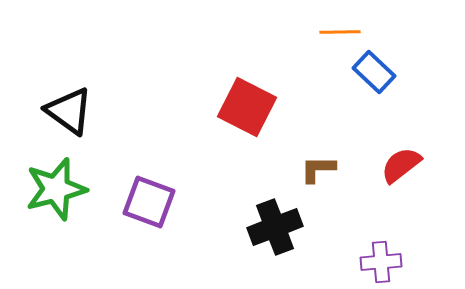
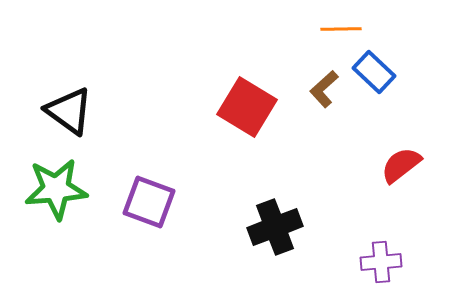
orange line: moved 1 px right, 3 px up
red square: rotated 4 degrees clockwise
brown L-shape: moved 6 px right, 80 px up; rotated 42 degrees counterclockwise
green star: rotated 10 degrees clockwise
